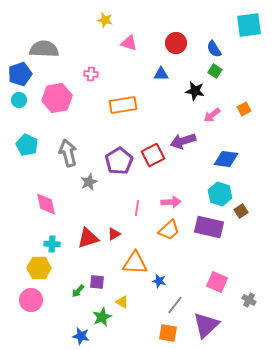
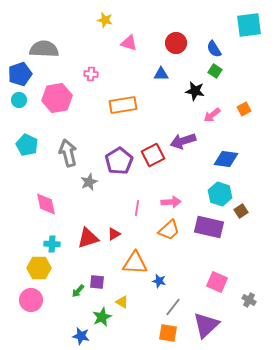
gray line at (175, 305): moved 2 px left, 2 px down
